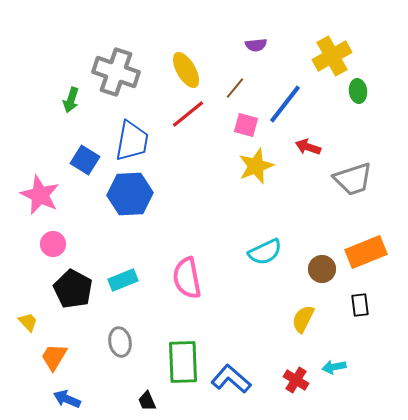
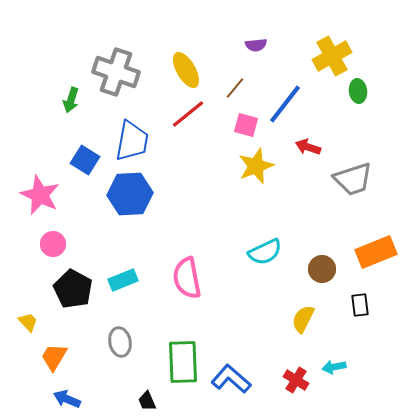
orange rectangle: moved 10 px right
